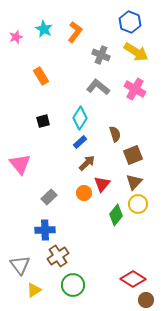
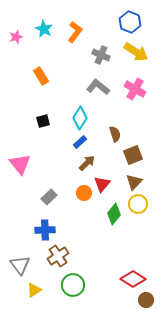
green diamond: moved 2 px left, 1 px up
